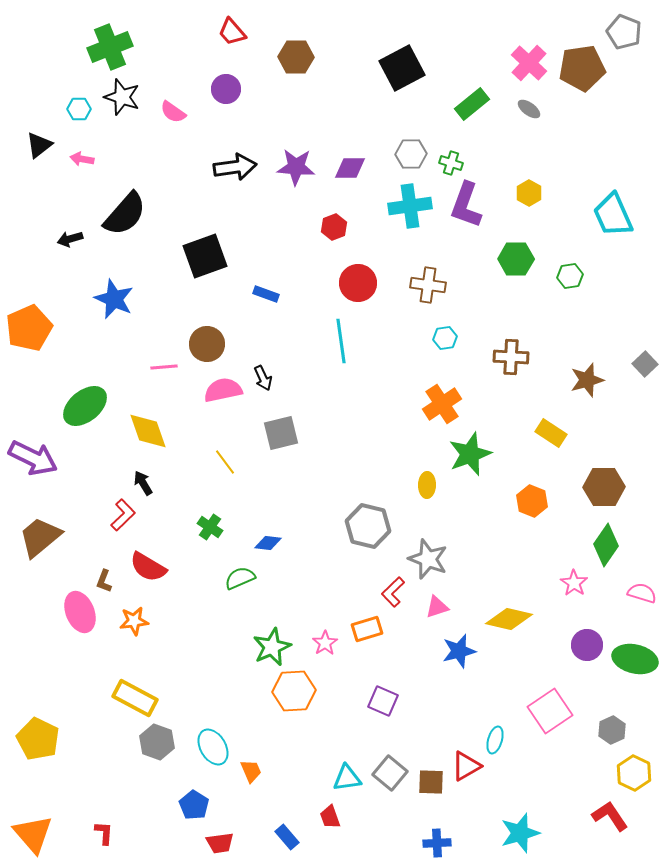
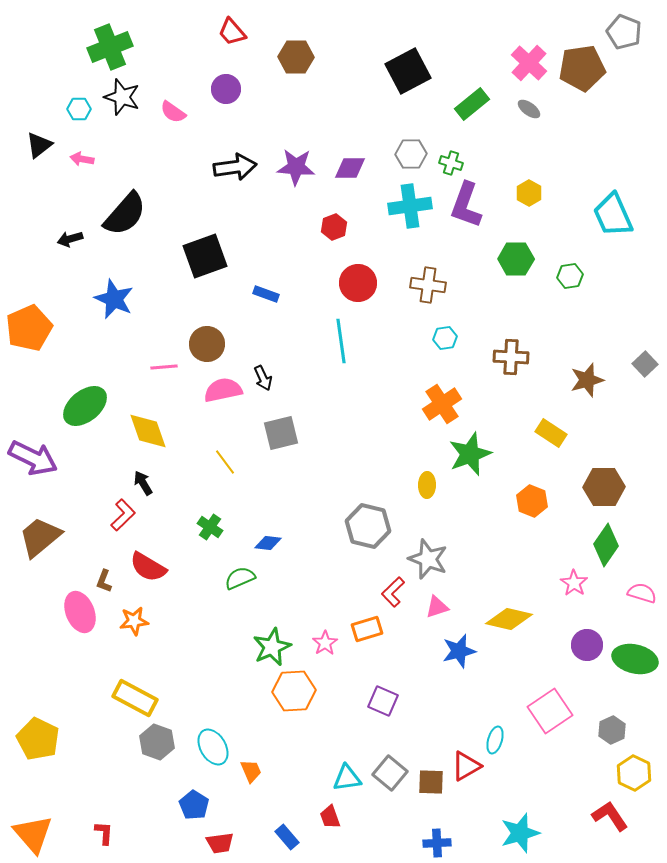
black square at (402, 68): moved 6 px right, 3 px down
